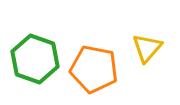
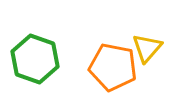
orange pentagon: moved 19 px right, 2 px up
